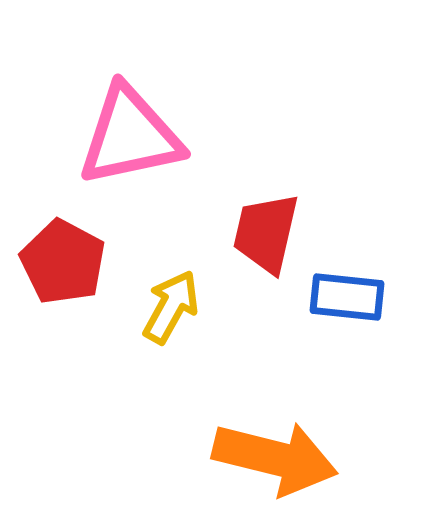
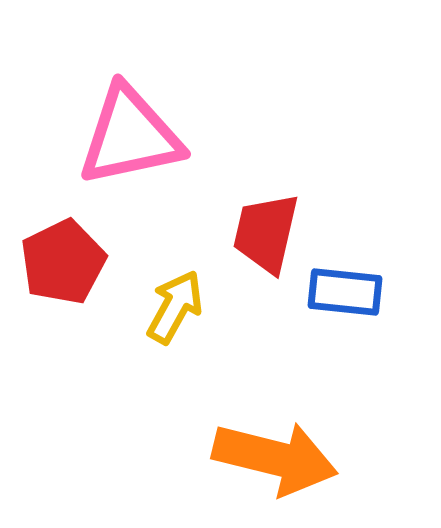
red pentagon: rotated 18 degrees clockwise
blue rectangle: moved 2 px left, 5 px up
yellow arrow: moved 4 px right
